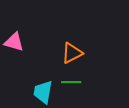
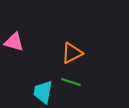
green line: rotated 18 degrees clockwise
